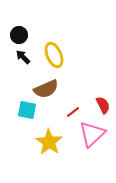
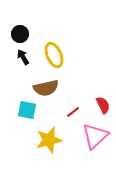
black circle: moved 1 px right, 1 px up
black arrow: rotated 14 degrees clockwise
brown semicircle: moved 1 px up; rotated 10 degrees clockwise
pink triangle: moved 3 px right, 2 px down
yellow star: moved 2 px up; rotated 24 degrees clockwise
